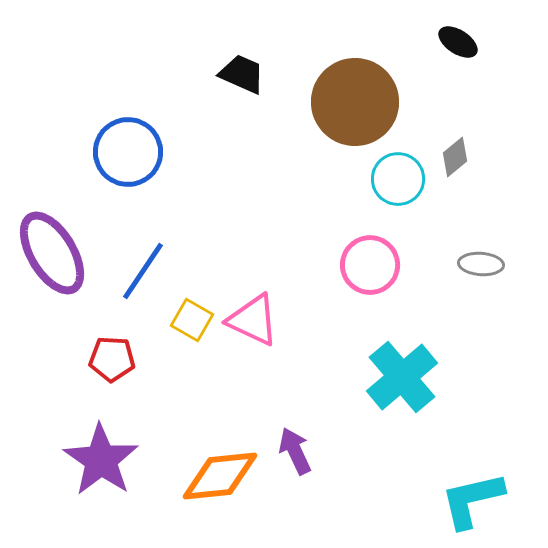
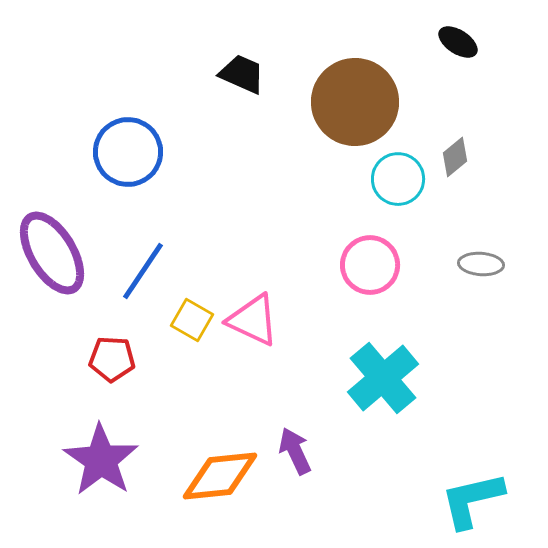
cyan cross: moved 19 px left, 1 px down
